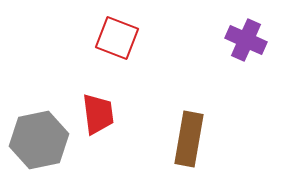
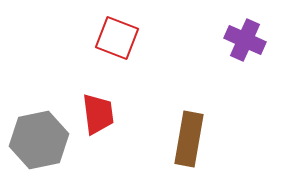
purple cross: moved 1 px left
